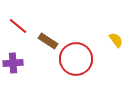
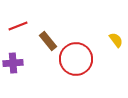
red line: rotated 60 degrees counterclockwise
brown rectangle: rotated 18 degrees clockwise
